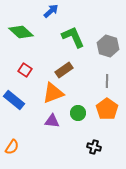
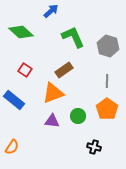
green circle: moved 3 px down
